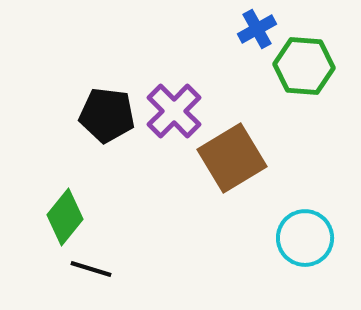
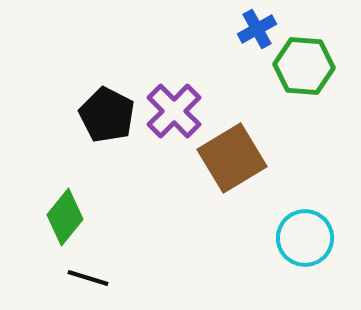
black pentagon: rotated 20 degrees clockwise
black line: moved 3 px left, 9 px down
